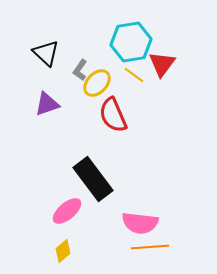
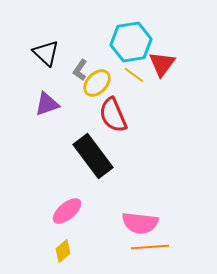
black rectangle: moved 23 px up
